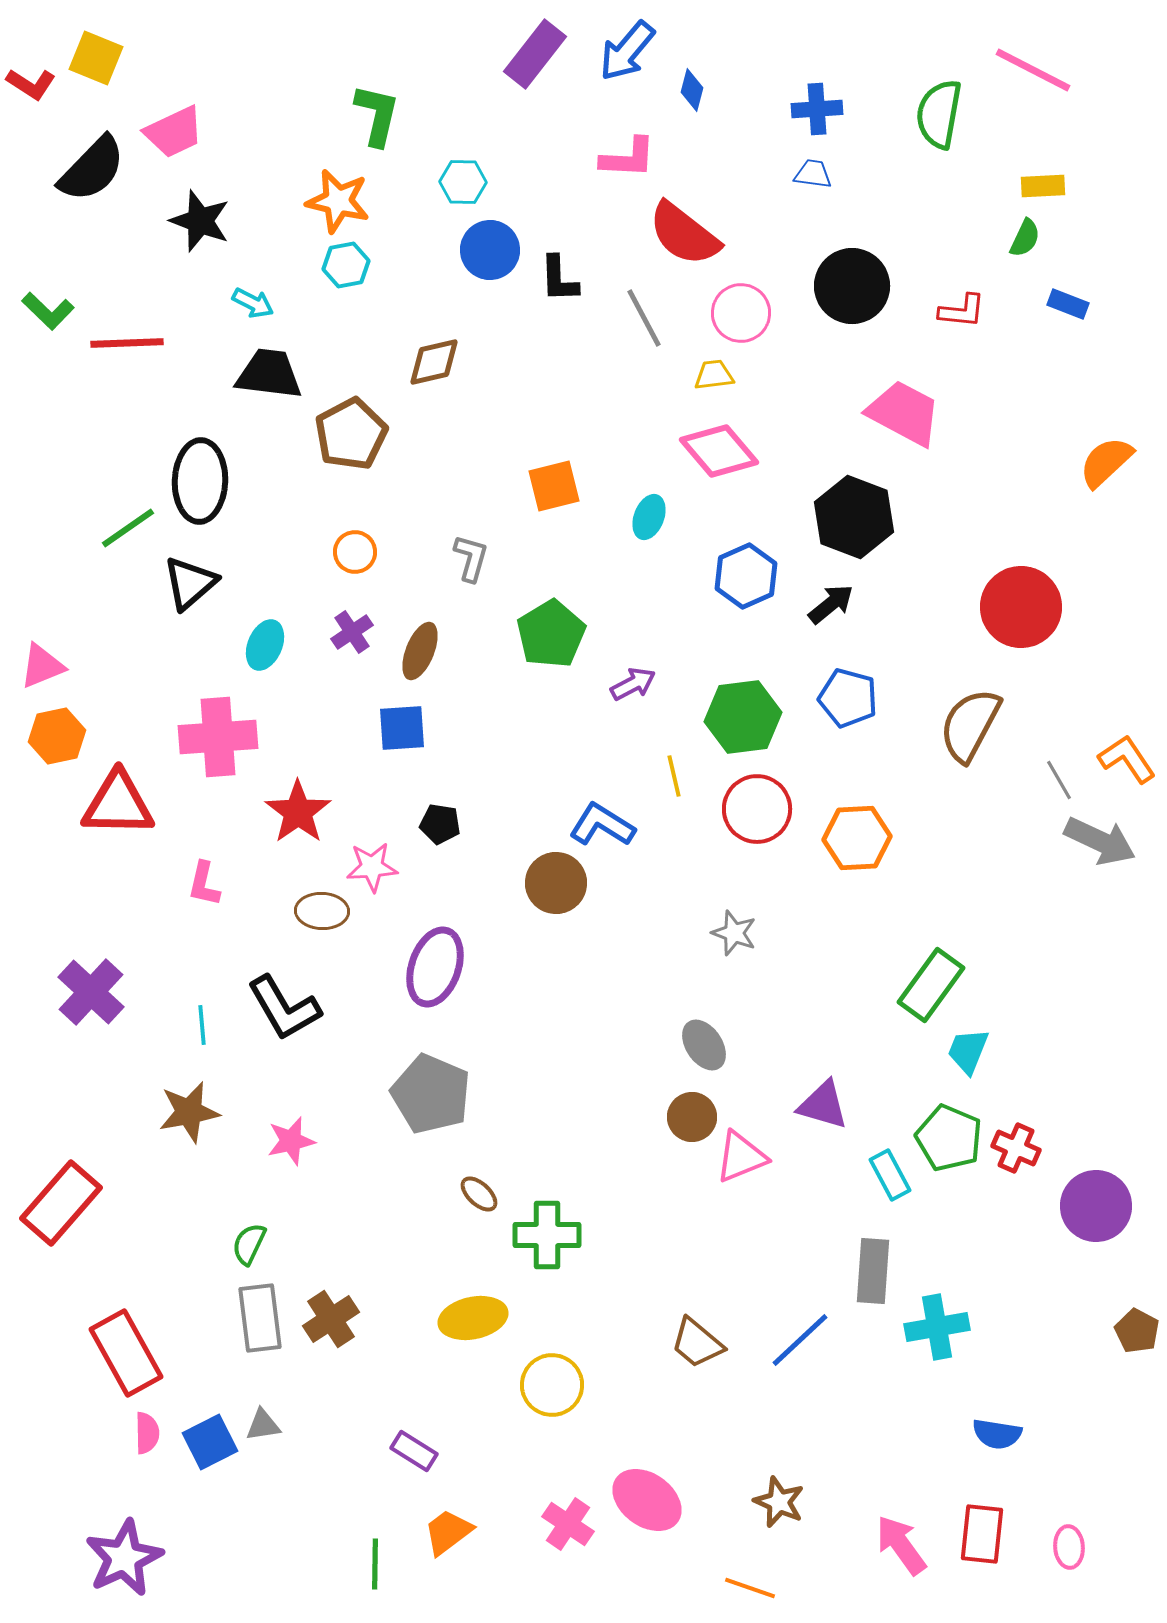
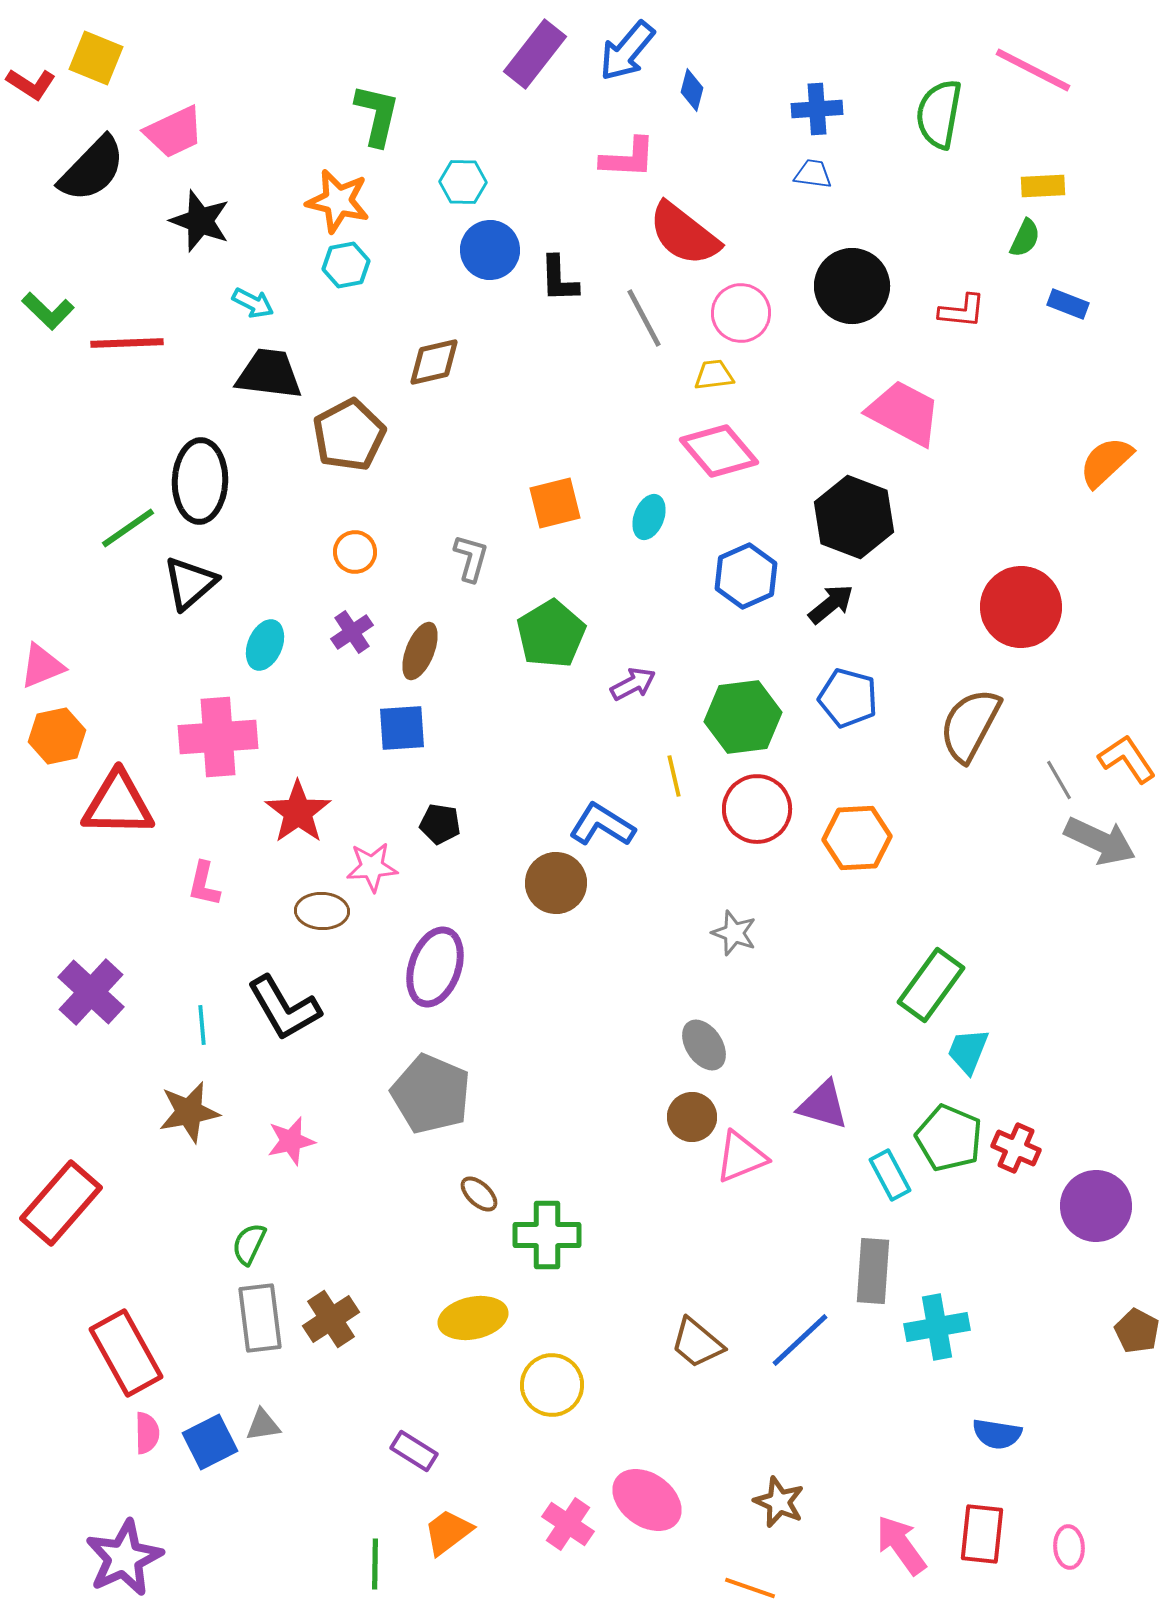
brown pentagon at (351, 434): moved 2 px left, 1 px down
orange square at (554, 486): moved 1 px right, 17 px down
